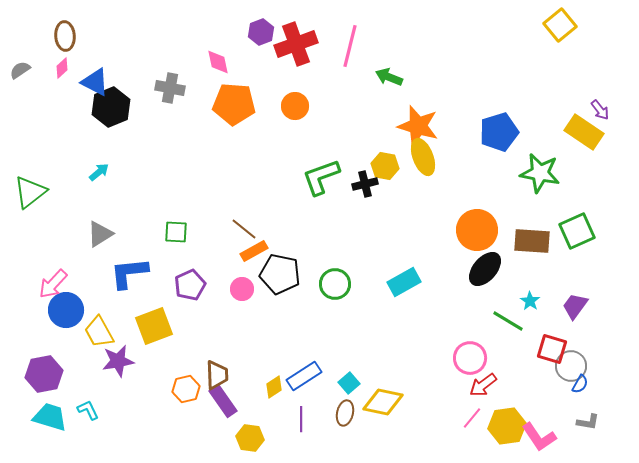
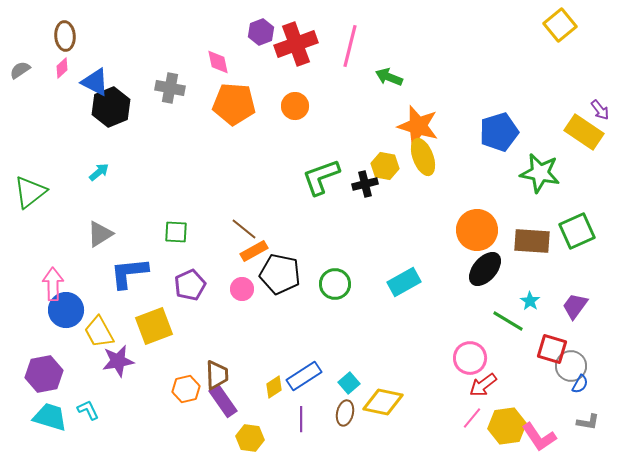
pink arrow at (53, 284): rotated 136 degrees clockwise
